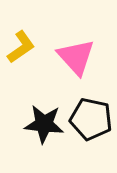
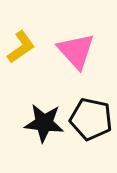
pink triangle: moved 6 px up
black star: moved 1 px up
